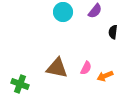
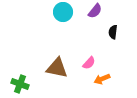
pink semicircle: moved 3 px right, 5 px up; rotated 16 degrees clockwise
orange arrow: moved 3 px left, 3 px down
